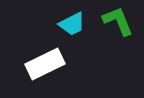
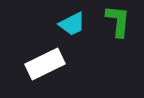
green L-shape: rotated 28 degrees clockwise
